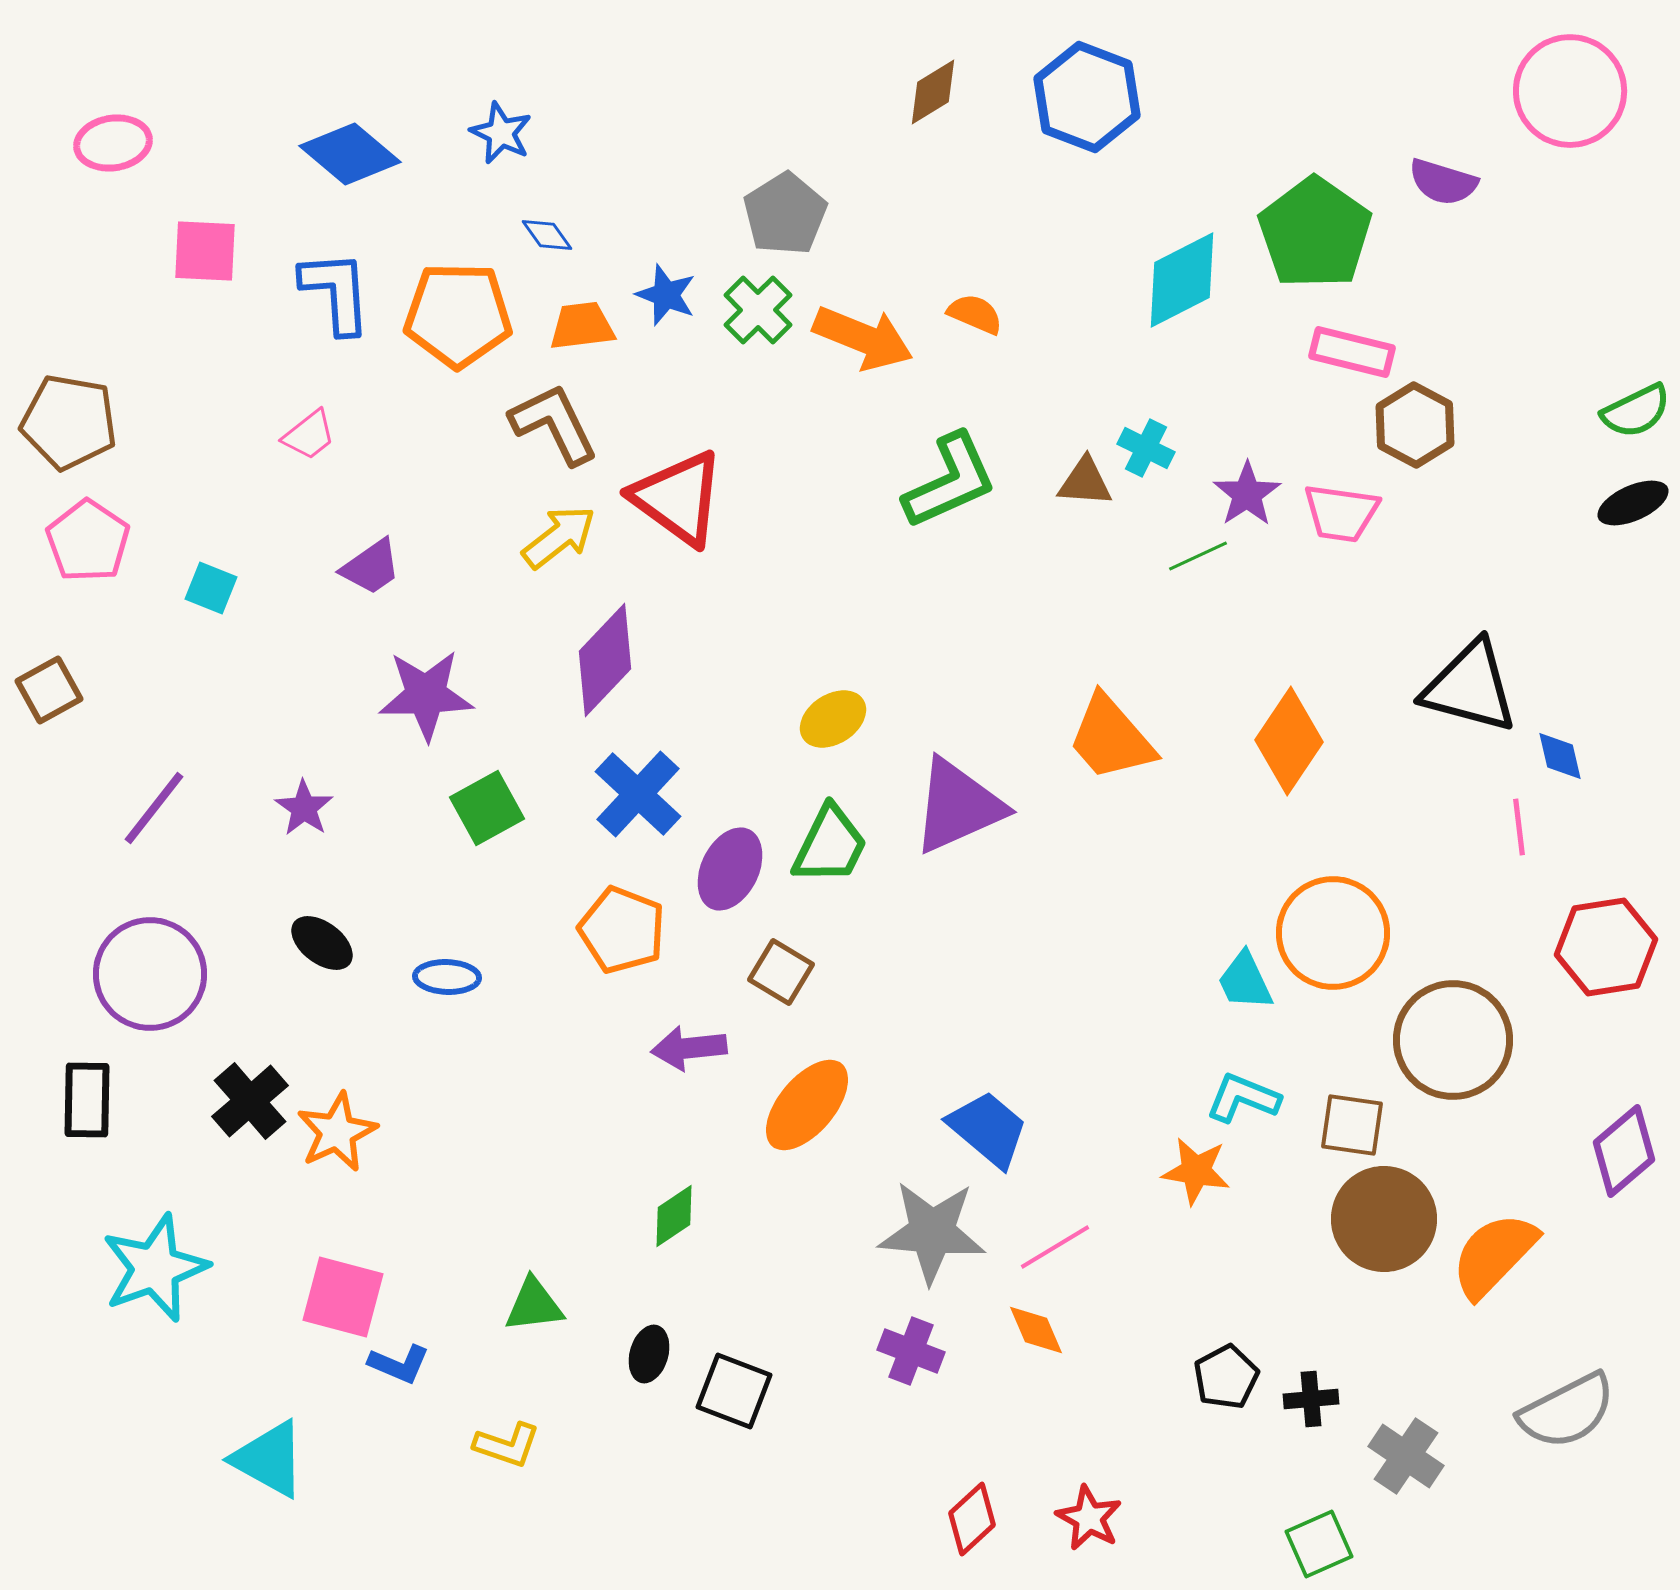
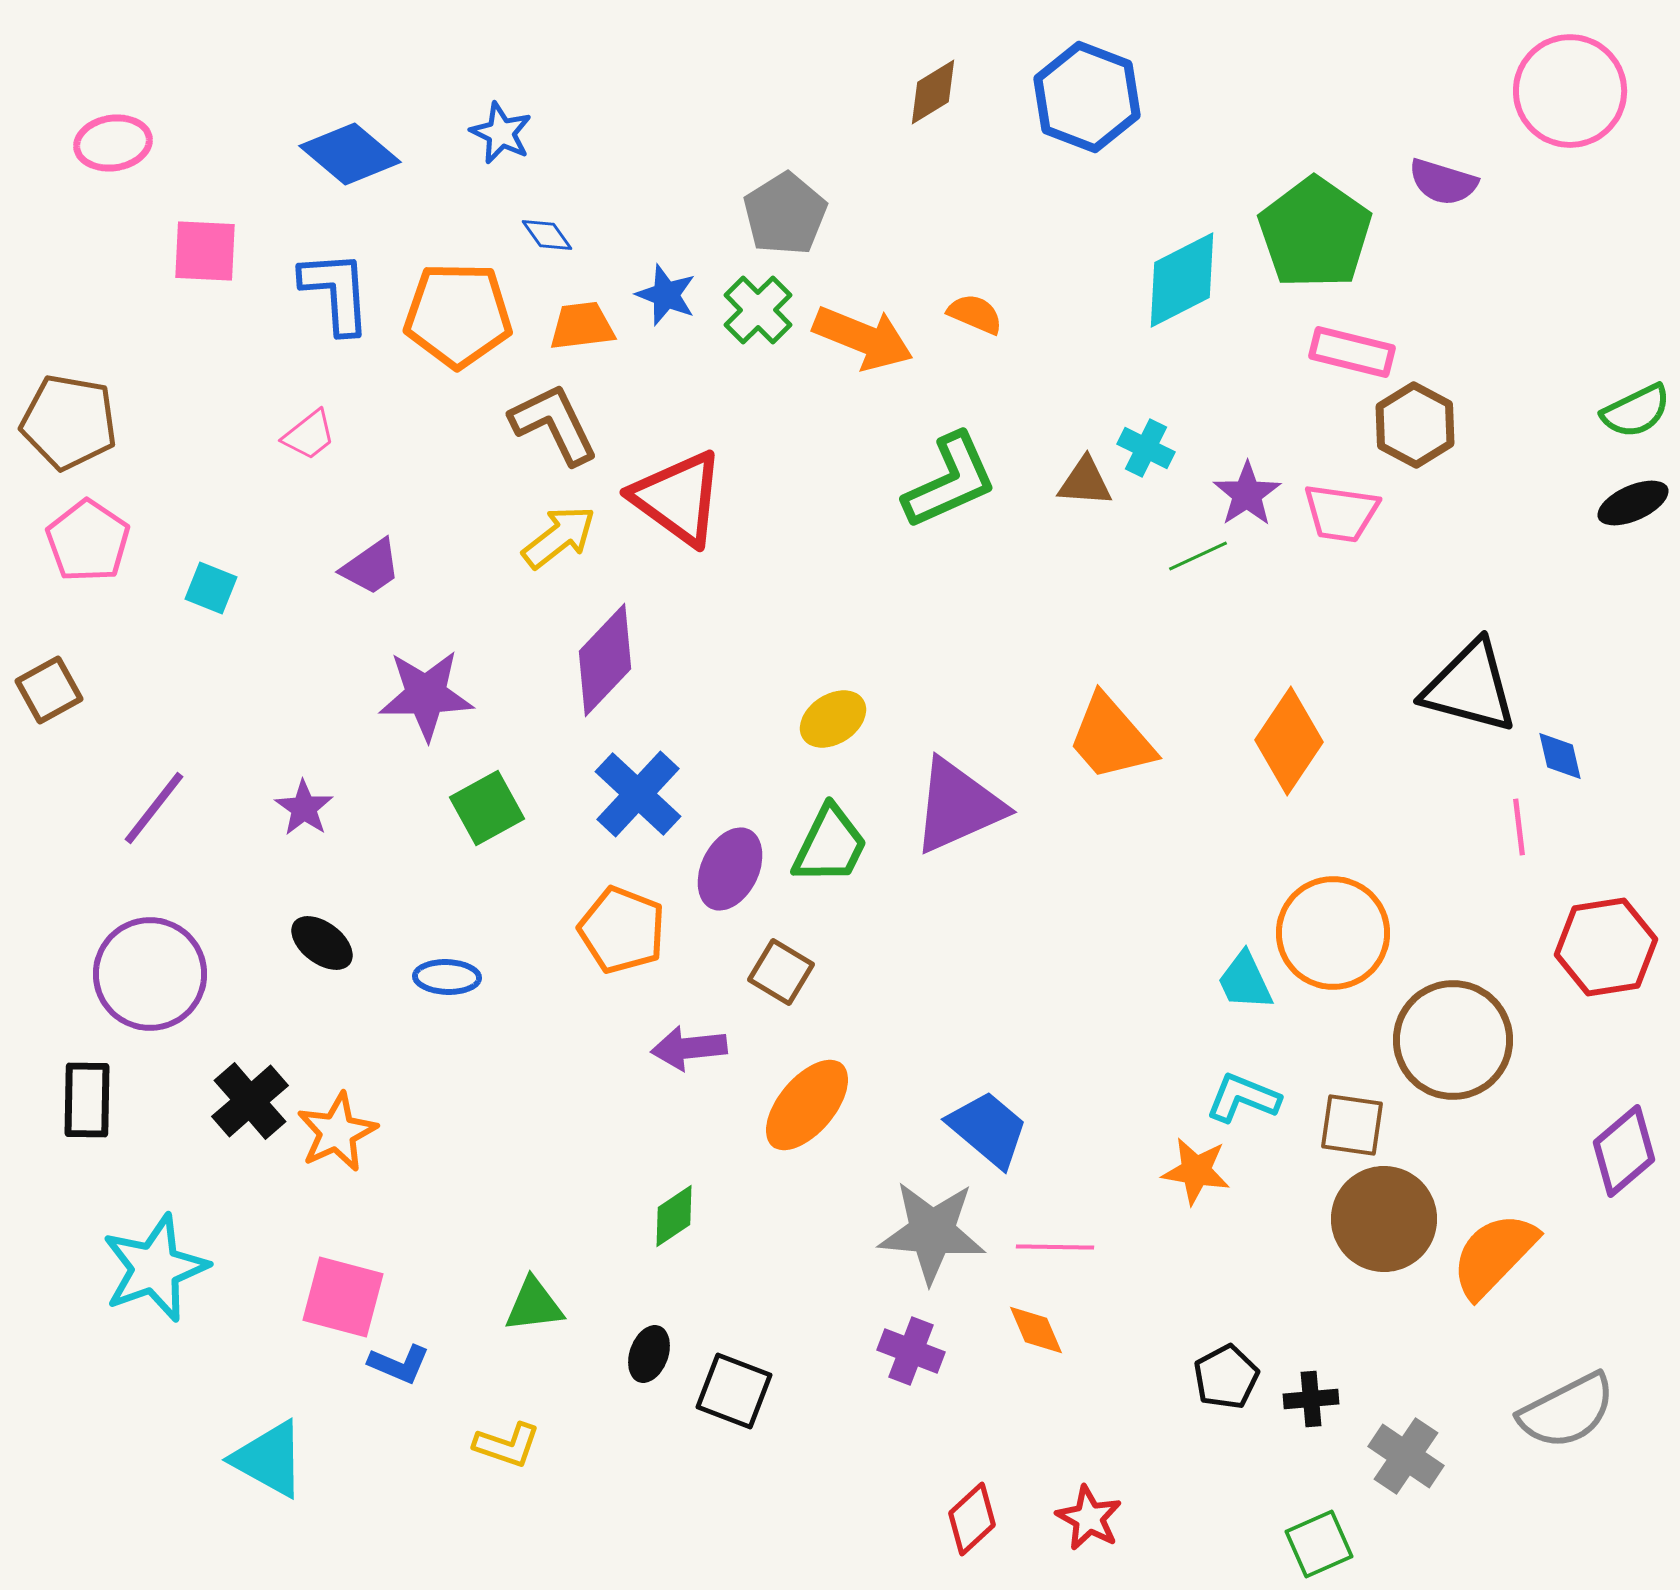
pink line at (1055, 1247): rotated 32 degrees clockwise
black ellipse at (649, 1354): rotated 4 degrees clockwise
